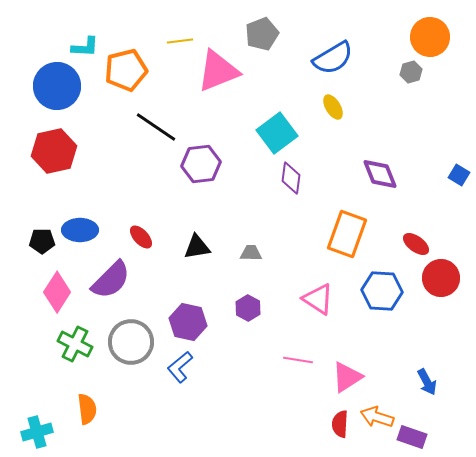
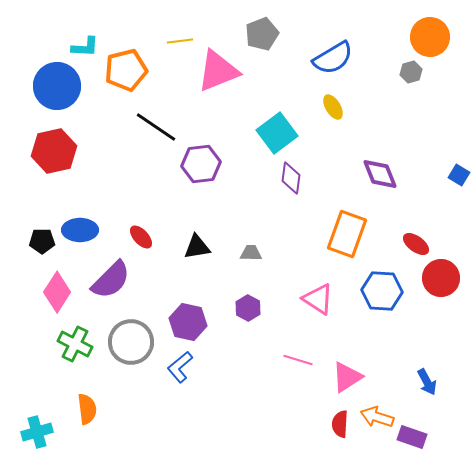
pink line at (298, 360): rotated 8 degrees clockwise
